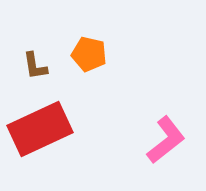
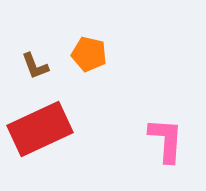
brown L-shape: rotated 12 degrees counterclockwise
pink L-shape: rotated 48 degrees counterclockwise
